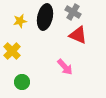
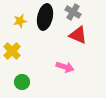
pink arrow: rotated 30 degrees counterclockwise
